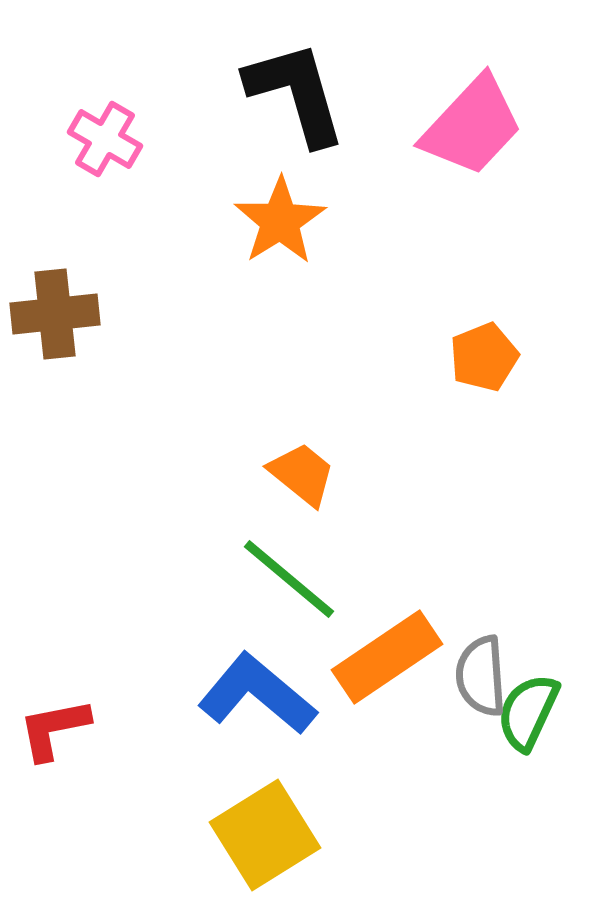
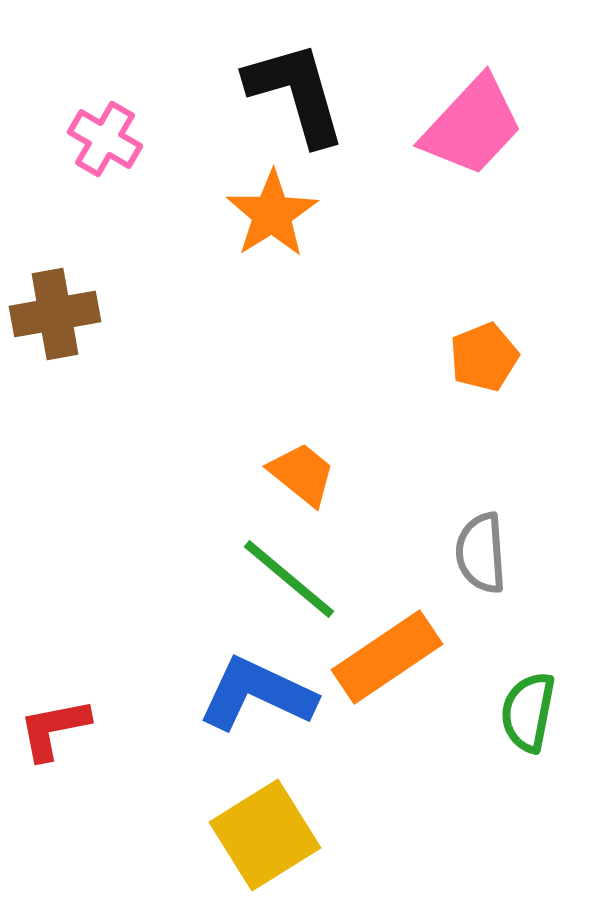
orange star: moved 8 px left, 7 px up
brown cross: rotated 4 degrees counterclockwise
gray semicircle: moved 123 px up
blue L-shape: rotated 15 degrees counterclockwise
green semicircle: rotated 14 degrees counterclockwise
